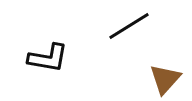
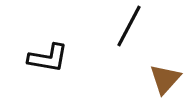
black line: rotated 30 degrees counterclockwise
